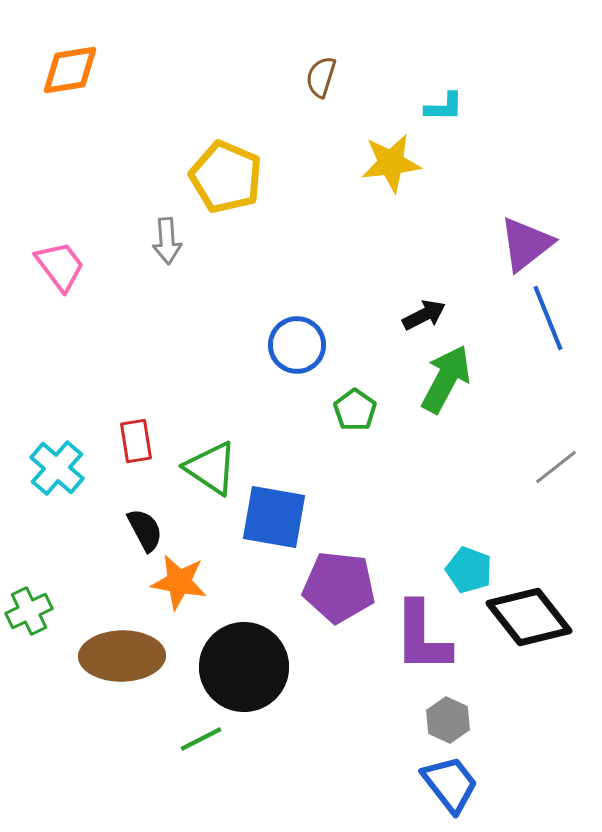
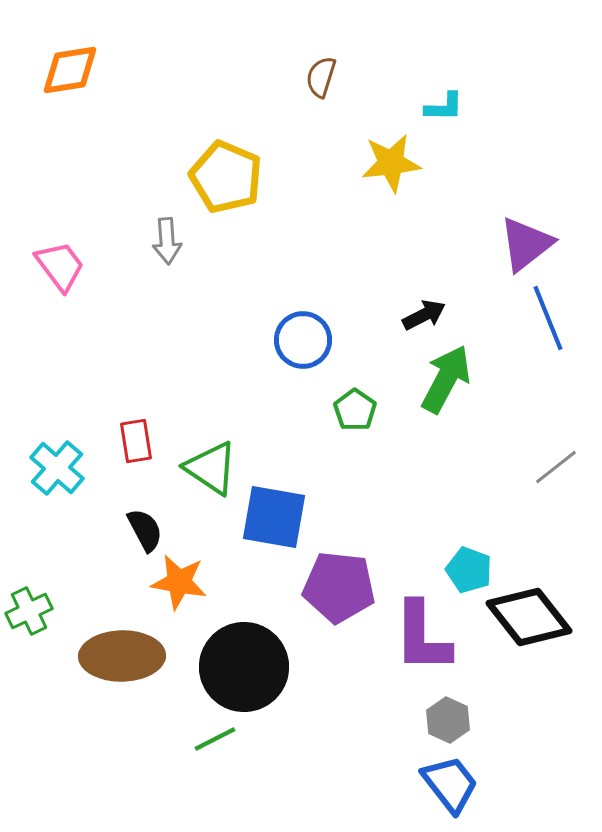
blue circle: moved 6 px right, 5 px up
green line: moved 14 px right
